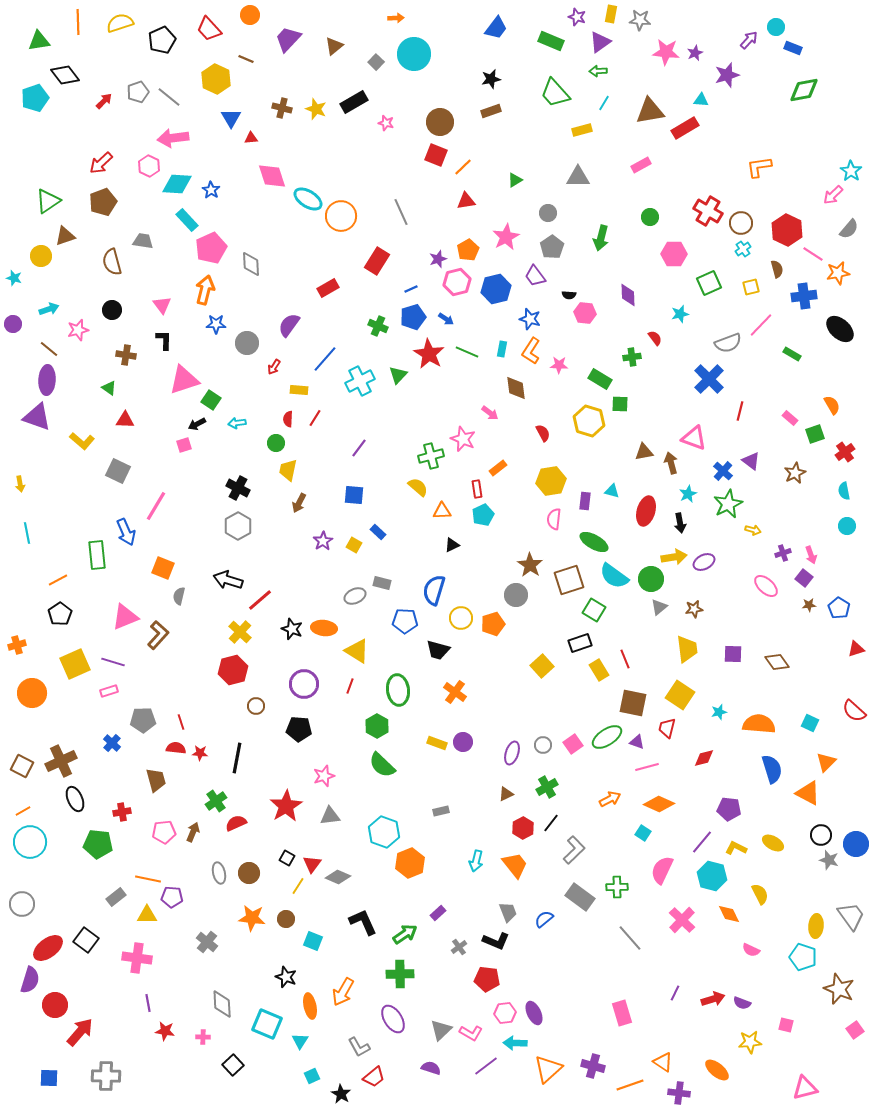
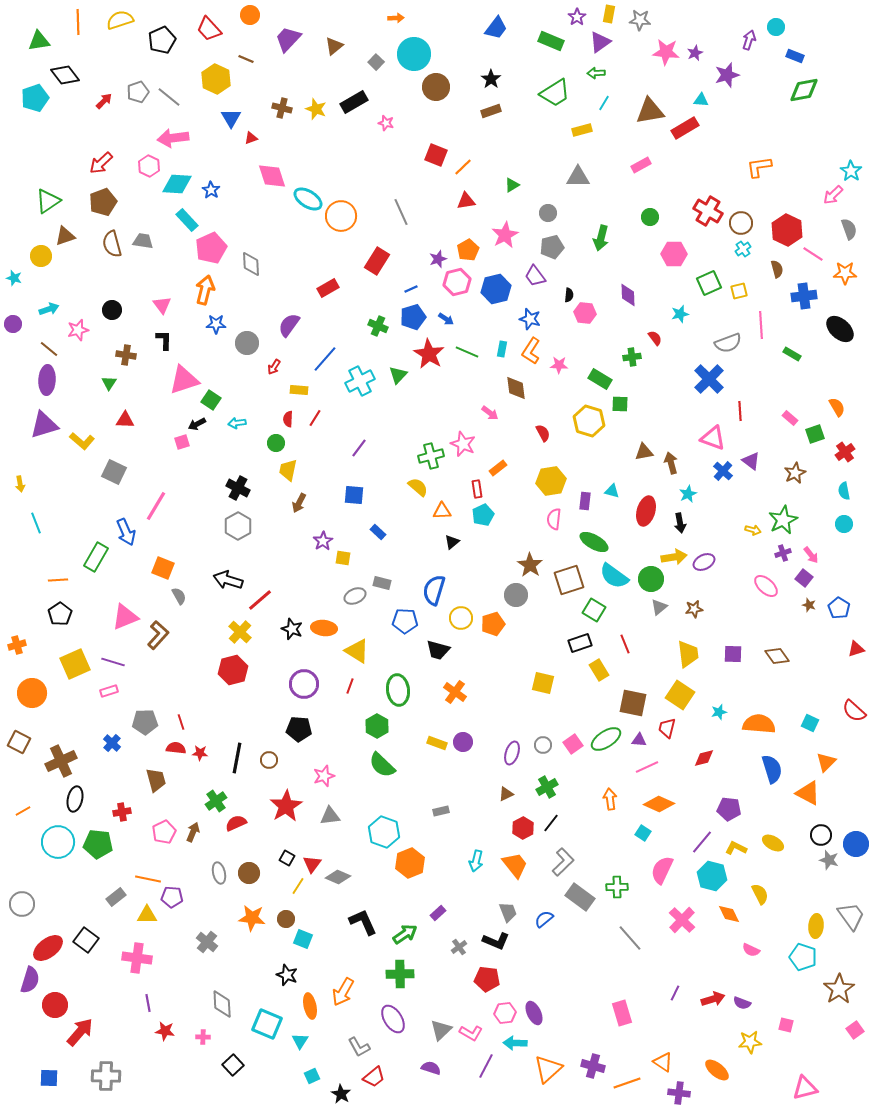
yellow rectangle at (611, 14): moved 2 px left
purple star at (577, 17): rotated 18 degrees clockwise
yellow semicircle at (120, 23): moved 3 px up
purple arrow at (749, 40): rotated 24 degrees counterclockwise
blue rectangle at (793, 48): moved 2 px right, 8 px down
green arrow at (598, 71): moved 2 px left, 2 px down
black star at (491, 79): rotated 24 degrees counterclockwise
green trapezoid at (555, 93): rotated 80 degrees counterclockwise
brown circle at (440, 122): moved 4 px left, 35 px up
red triangle at (251, 138): rotated 16 degrees counterclockwise
green triangle at (515, 180): moved 3 px left, 5 px down
gray semicircle at (849, 229): rotated 60 degrees counterclockwise
pink star at (506, 237): moved 1 px left, 2 px up
gray pentagon at (552, 247): rotated 20 degrees clockwise
brown semicircle at (112, 262): moved 18 px up
orange star at (838, 273): moved 7 px right; rotated 10 degrees clockwise
yellow square at (751, 287): moved 12 px left, 4 px down
black semicircle at (569, 295): rotated 88 degrees counterclockwise
pink line at (761, 325): rotated 48 degrees counterclockwise
green triangle at (109, 388): moved 5 px up; rotated 28 degrees clockwise
orange semicircle at (832, 405): moved 5 px right, 2 px down
red line at (740, 411): rotated 18 degrees counterclockwise
purple triangle at (37, 417): moved 7 px right, 8 px down; rotated 36 degrees counterclockwise
pink triangle at (694, 438): moved 19 px right
pink star at (463, 439): moved 5 px down
pink square at (184, 445): moved 2 px left, 3 px up
gray square at (118, 471): moved 4 px left, 1 px down
green star at (728, 504): moved 55 px right, 16 px down
cyan circle at (847, 526): moved 3 px left, 2 px up
cyan line at (27, 533): moved 9 px right, 10 px up; rotated 10 degrees counterclockwise
yellow square at (354, 545): moved 11 px left, 13 px down; rotated 21 degrees counterclockwise
black triangle at (452, 545): moved 3 px up; rotated 14 degrees counterclockwise
green rectangle at (97, 555): moved 1 px left, 2 px down; rotated 36 degrees clockwise
pink arrow at (811, 555): rotated 18 degrees counterclockwise
orange line at (58, 580): rotated 24 degrees clockwise
gray semicircle at (179, 596): rotated 138 degrees clockwise
brown star at (809, 605): rotated 24 degrees clockwise
yellow trapezoid at (687, 649): moved 1 px right, 5 px down
red line at (625, 659): moved 15 px up
brown diamond at (777, 662): moved 6 px up
yellow square at (542, 666): moved 1 px right, 17 px down; rotated 35 degrees counterclockwise
brown circle at (256, 706): moved 13 px right, 54 px down
gray pentagon at (143, 720): moved 2 px right, 2 px down
green ellipse at (607, 737): moved 1 px left, 2 px down
purple triangle at (637, 742): moved 2 px right, 2 px up; rotated 14 degrees counterclockwise
brown square at (22, 766): moved 3 px left, 24 px up
pink line at (647, 767): rotated 10 degrees counterclockwise
black ellipse at (75, 799): rotated 35 degrees clockwise
orange arrow at (610, 799): rotated 70 degrees counterclockwise
pink pentagon at (164, 832): rotated 20 degrees counterclockwise
cyan circle at (30, 842): moved 28 px right
gray L-shape at (574, 850): moved 11 px left, 12 px down
cyan square at (313, 941): moved 10 px left, 2 px up
black star at (286, 977): moved 1 px right, 2 px up
brown star at (839, 989): rotated 16 degrees clockwise
purple line at (486, 1066): rotated 25 degrees counterclockwise
orange line at (630, 1085): moved 3 px left, 2 px up
